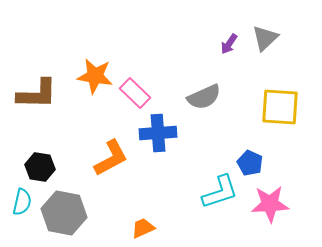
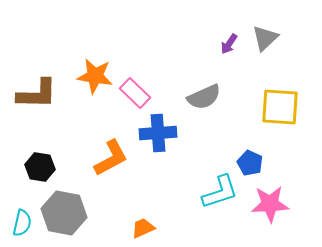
cyan semicircle: moved 21 px down
